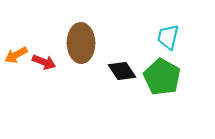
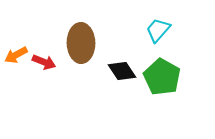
cyan trapezoid: moved 10 px left, 7 px up; rotated 28 degrees clockwise
